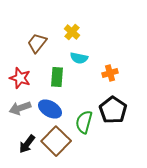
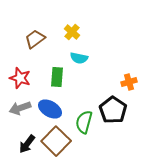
brown trapezoid: moved 2 px left, 4 px up; rotated 15 degrees clockwise
orange cross: moved 19 px right, 9 px down
